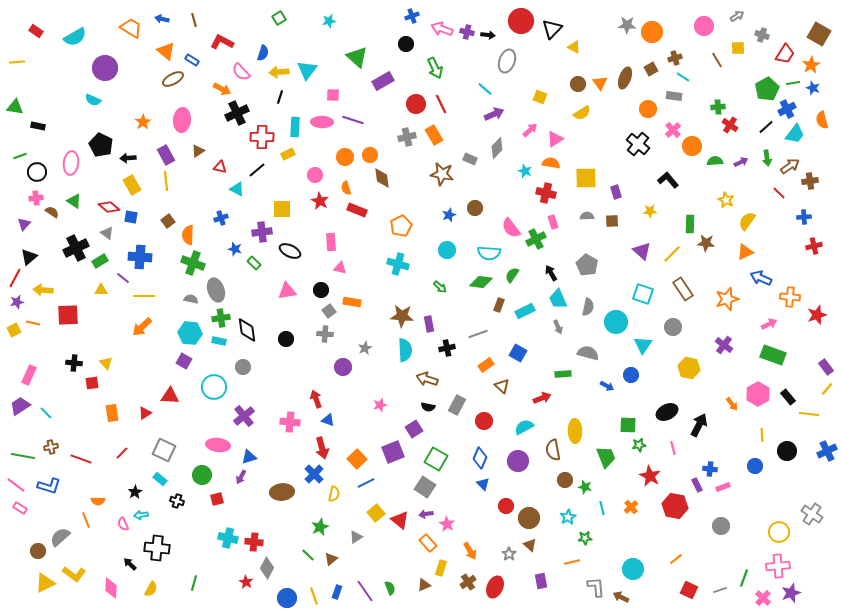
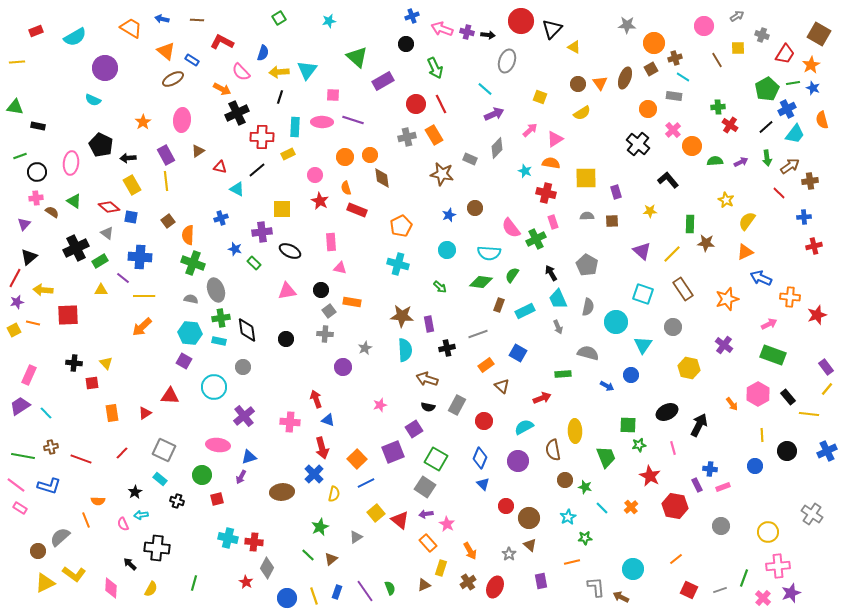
brown line at (194, 20): moved 3 px right; rotated 72 degrees counterclockwise
red rectangle at (36, 31): rotated 56 degrees counterclockwise
orange circle at (652, 32): moved 2 px right, 11 px down
cyan line at (602, 508): rotated 32 degrees counterclockwise
yellow circle at (779, 532): moved 11 px left
